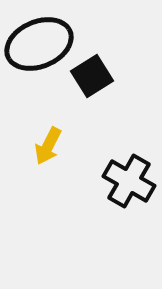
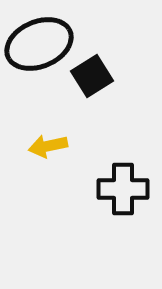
yellow arrow: rotated 51 degrees clockwise
black cross: moved 6 px left, 8 px down; rotated 30 degrees counterclockwise
